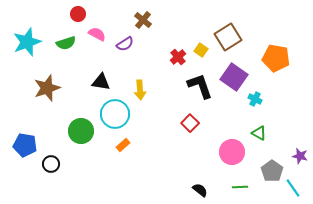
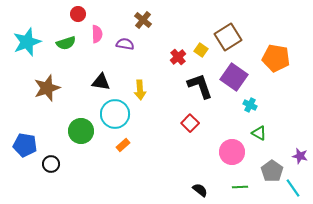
pink semicircle: rotated 60 degrees clockwise
purple semicircle: rotated 138 degrees counterclockwise
cyan cross: moved 5 px left, 6 px down
